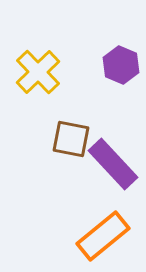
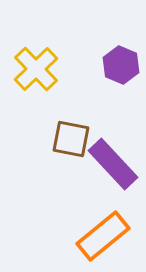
yellow cross: moved 2 px left, 3 px up
